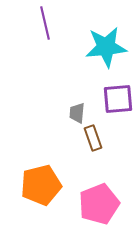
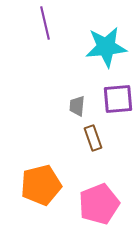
gray trapezoid: moved 7 px up
